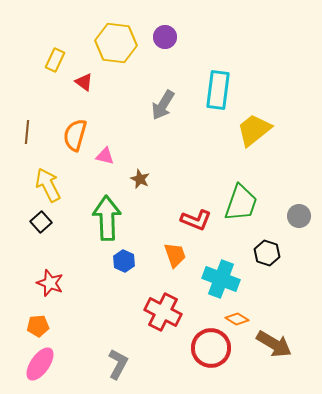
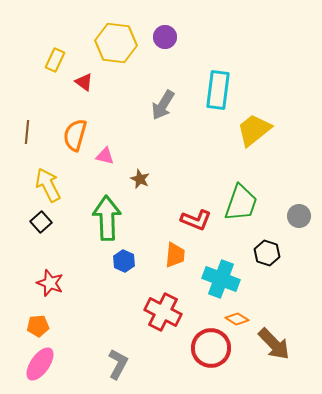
orange trapezoid: rotated 24 degrees clockwise
brown arrow: rotated 15 degrees clockwise
